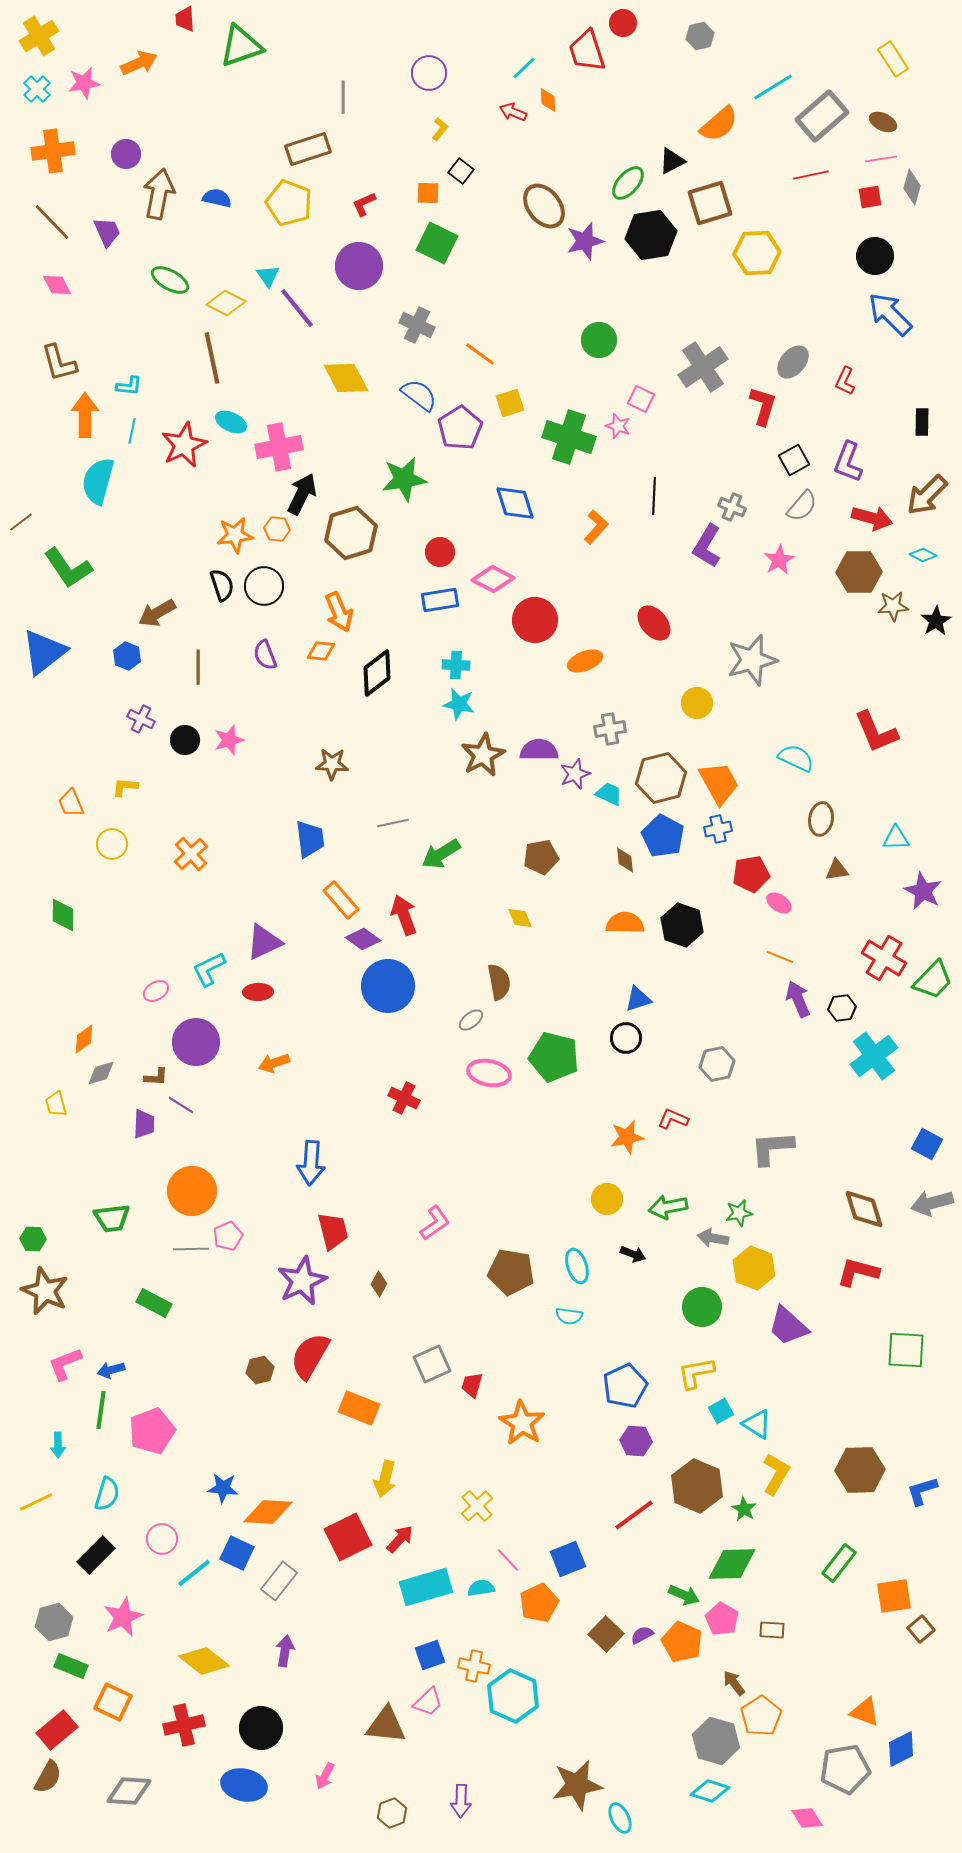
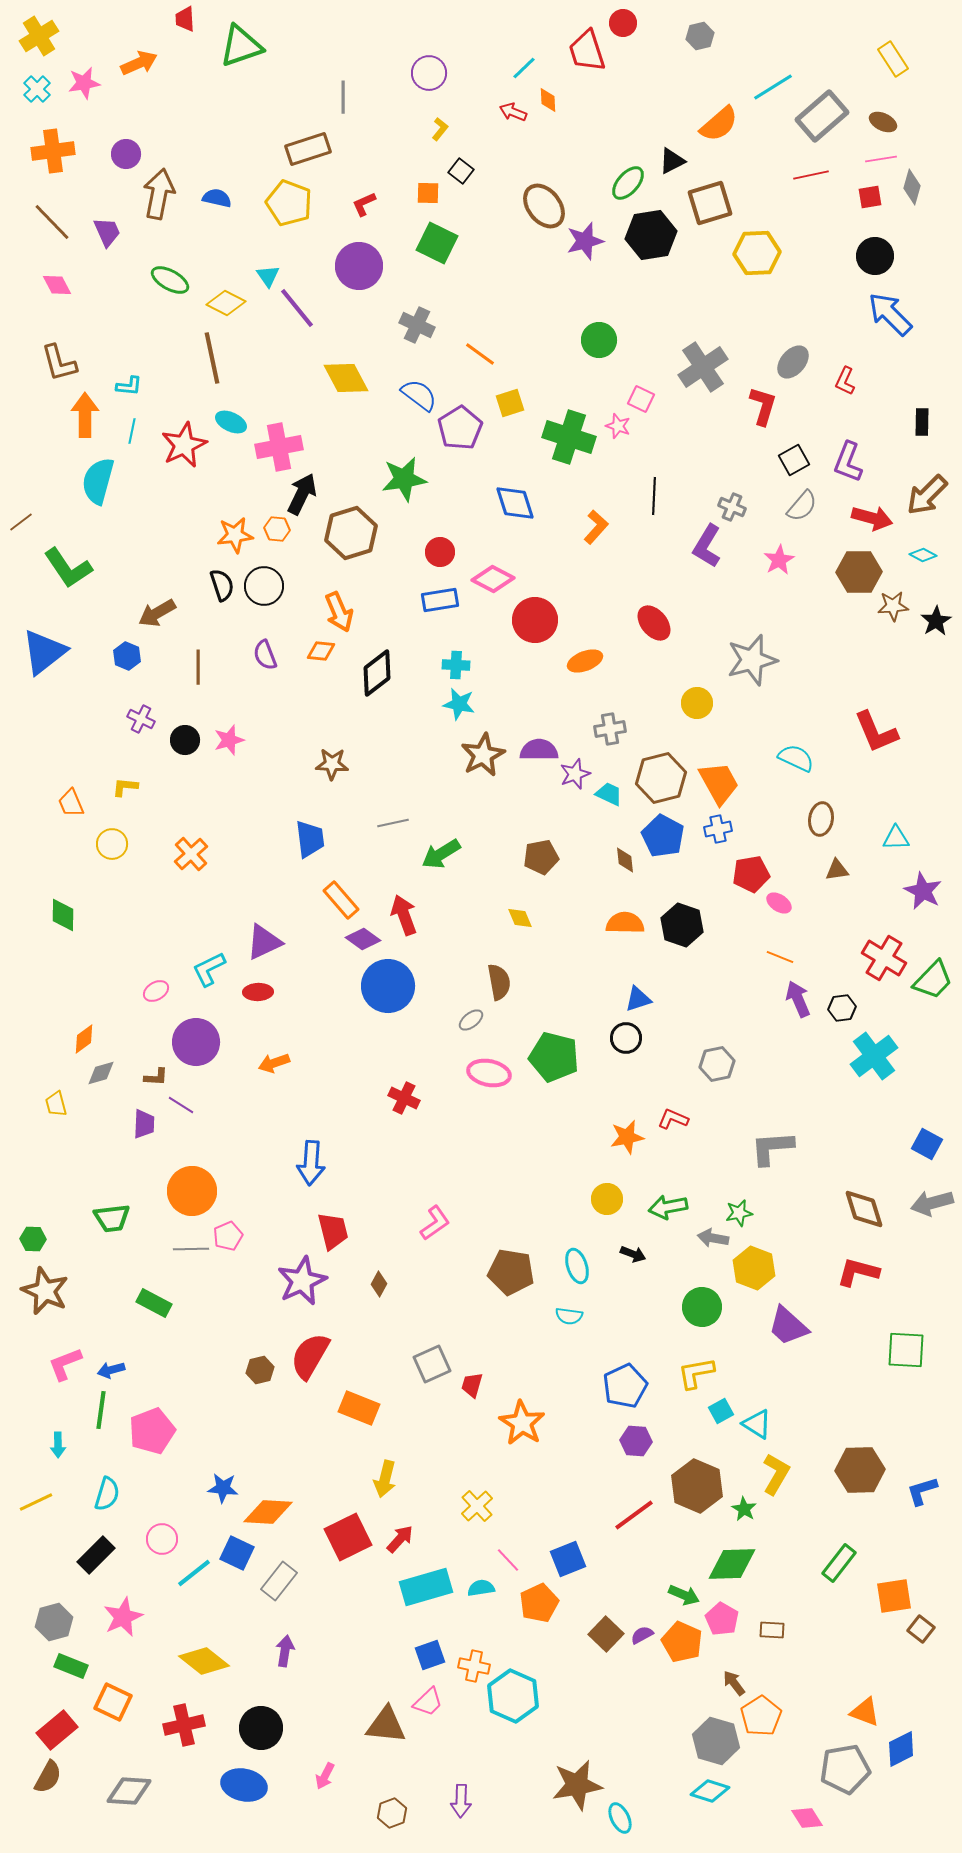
brown square at (921, 1629): rotated 12 degrees counterclockwise
